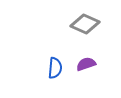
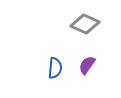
purple semicircle: moved 1 px right, 1 px down; rotated 36 degrees counterclockwise
